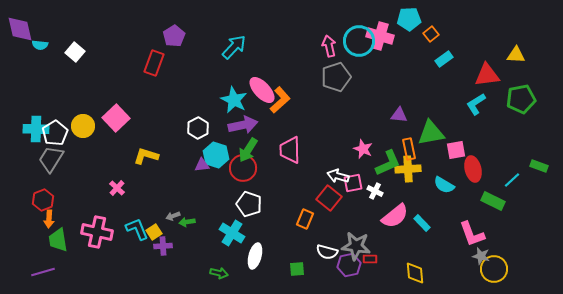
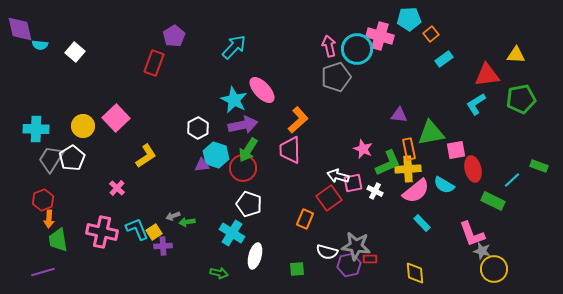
cyan circle at (359, 41): moved 2 px left, 8 px down
orange L-shape at (280, 100): moved 18 px right, 20 px down
white pentagon at (55, 133): moved 17 px right, 25 px down
yellow L-shape at (146, 156): rotated 130 degrees clockwise
red square at (329, 198): rotated 15 degrees clockwise
pink semicircle at (395, 216): moved 21 px right, 25 px up
pink cross at (97, 232): moved 5 px right
gray star at (481, 256): moved 1 px right, 5 px up
